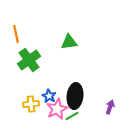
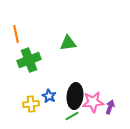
green triangle: moved 1 px left, 1 px down
green cross: rotated 15 degrees clockwise
pink star: moved 36 px right, 7 px up; rotated 20 degrees clockwise
